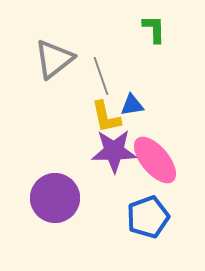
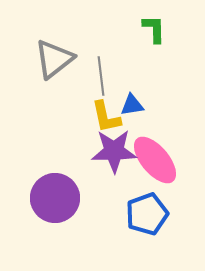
gray line: rotated 12 degrees clockwise
blue pentagon: moved 1 px left, 3 px up
